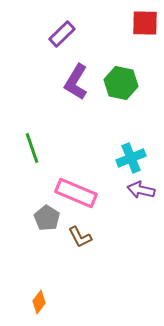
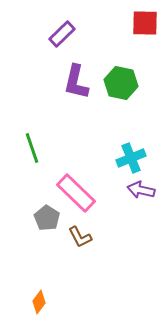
purple L-shape: rotated 18 degrees counterclockwise
pink rectangle: rotated 21 degrees clockwise
